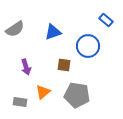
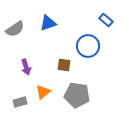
blue triangle: moved 5 px left, 9 px up
gray rectangle: rotated 24 degrees counterclockwise
